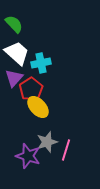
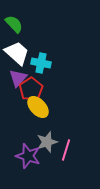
cyan cross: rotated 24 degrees clockwise
purple triangle: moved 4 px right
